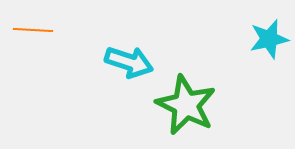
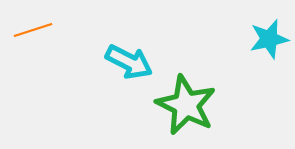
orange line: rotated 21 degrees counterclockwise
cyan arrow: rotated 9 degrees clockwise
